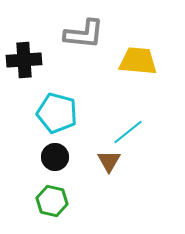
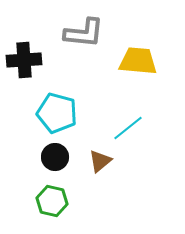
gray L-shape: moved 1 px up
cyan line: moved 4 px up
brown triangle: moved 9 px left; rotated 20 degrees clockwise
